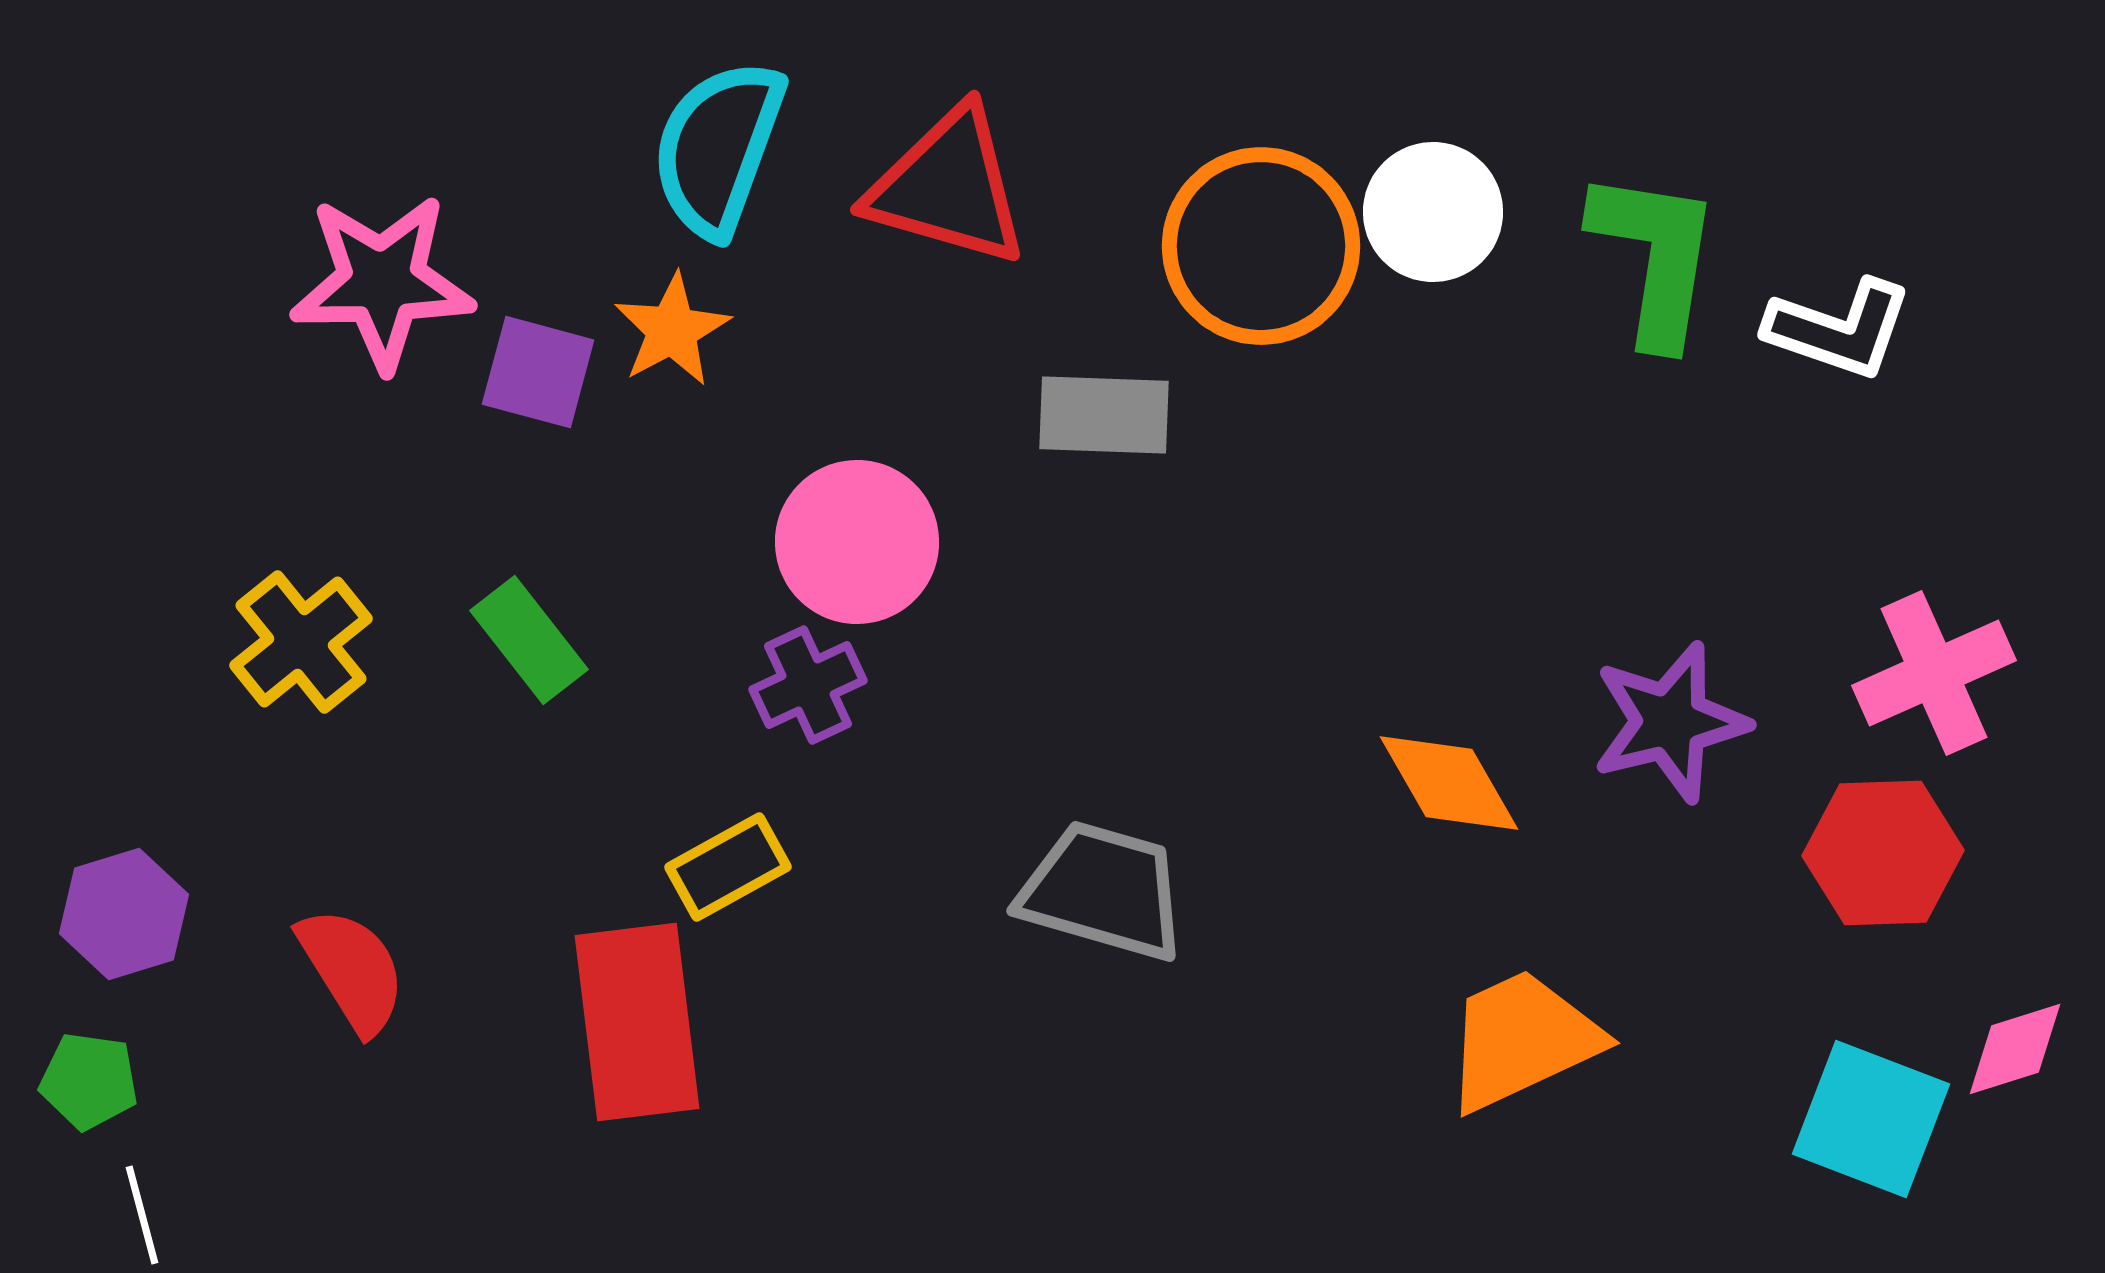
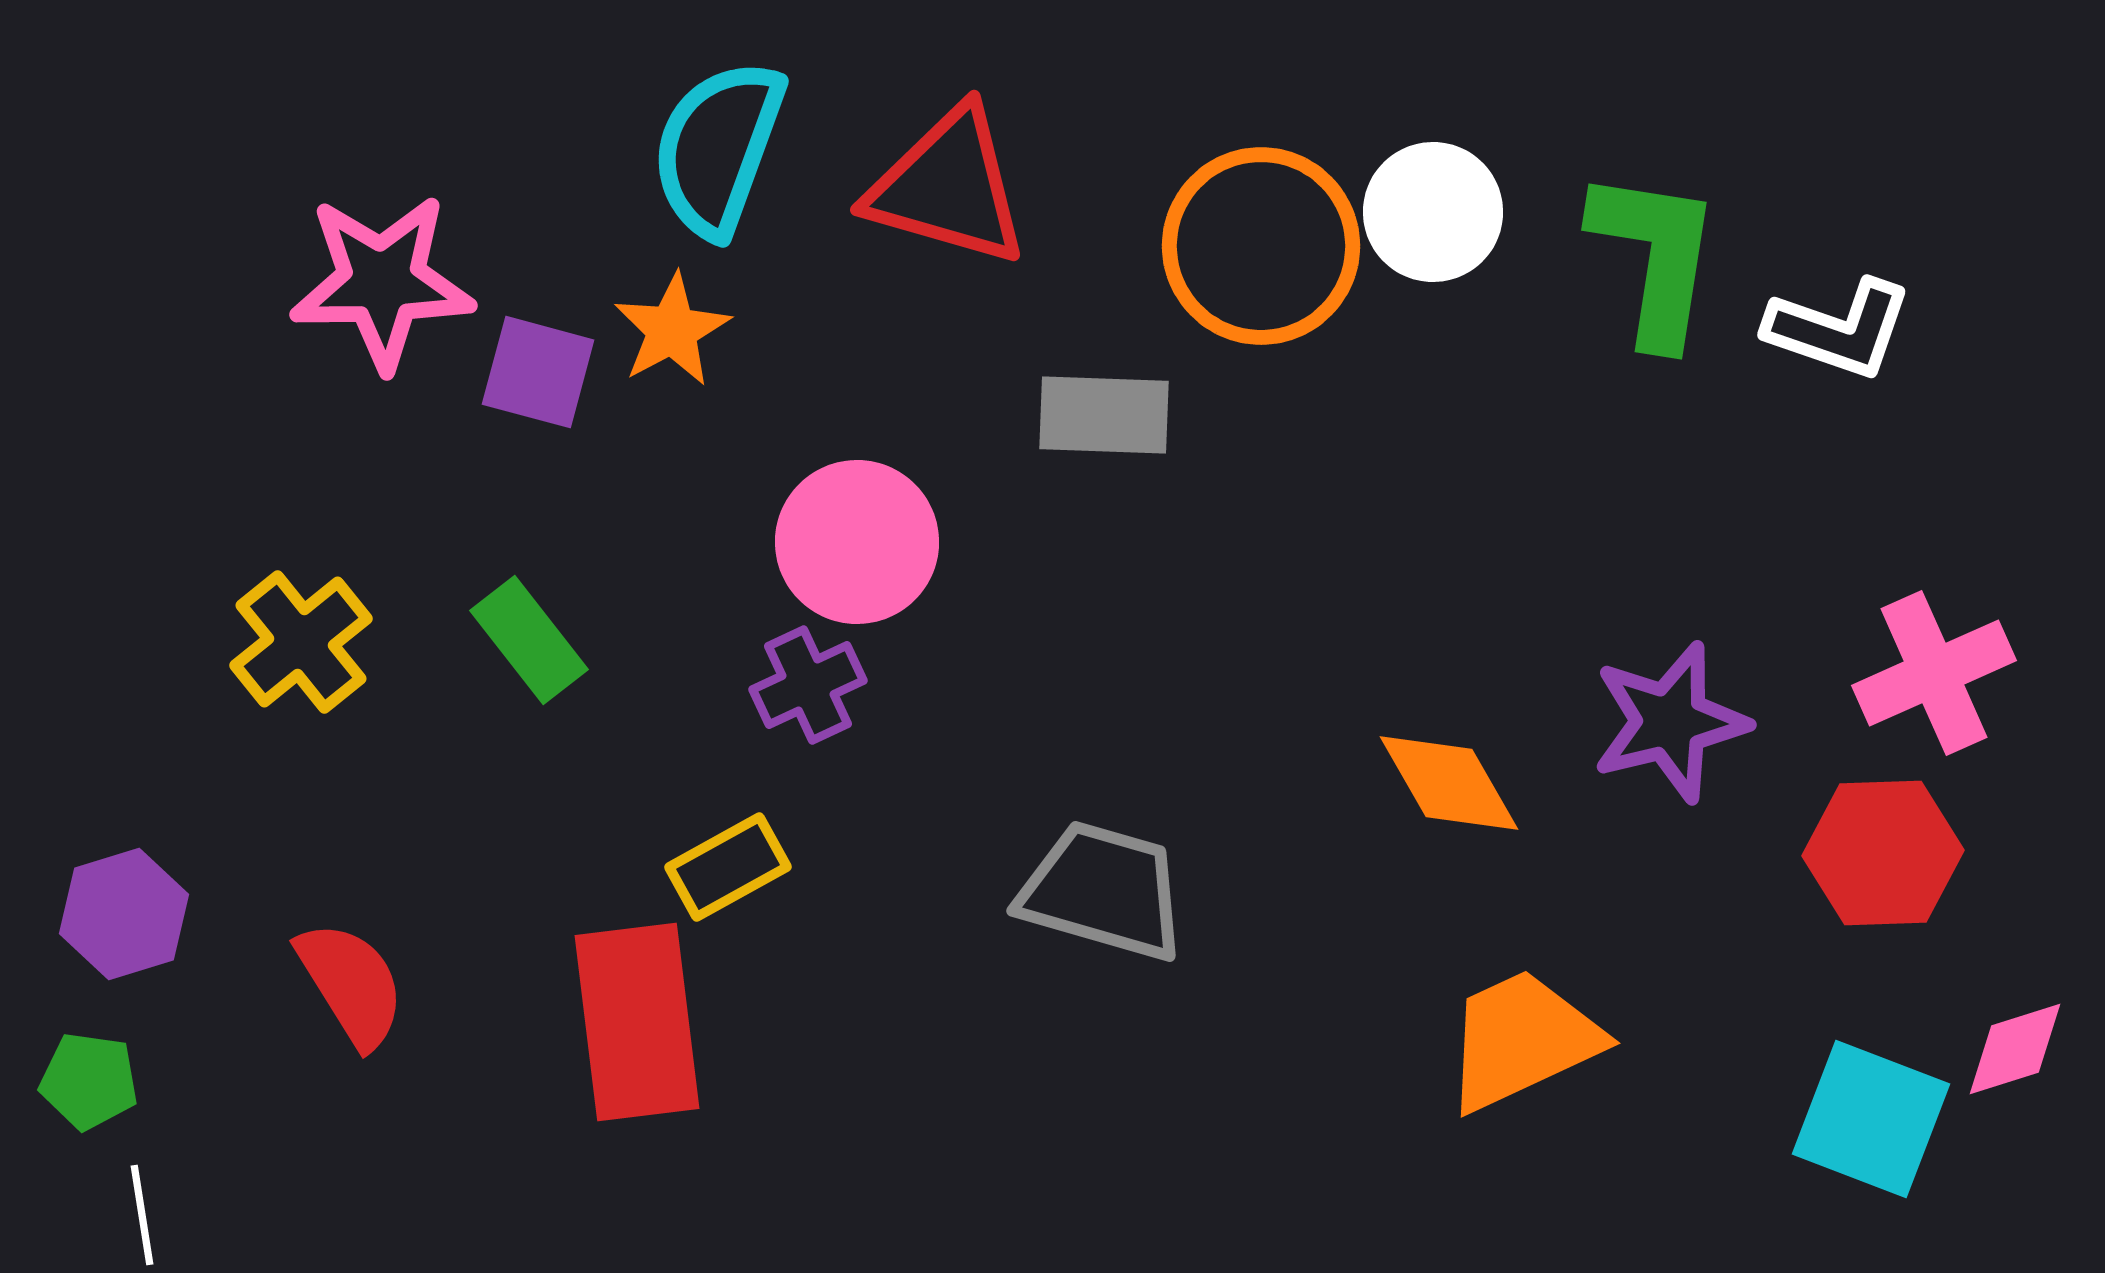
red semicircle: moved 1 px left, 14 px down
white line: rotated 6 degrees clockwise
